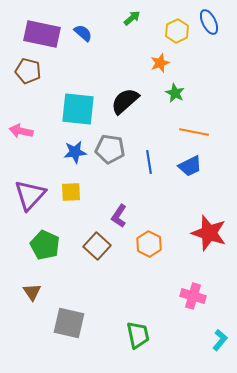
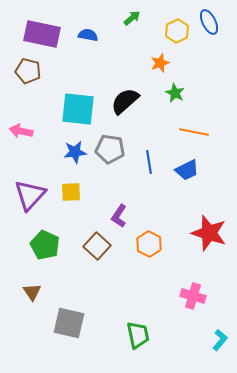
blue semicircle: moved 5 px right, 2 px down; rotated 30 degrees counterclockwise
blue trapezoid: moved 3 px left, 4 px down
